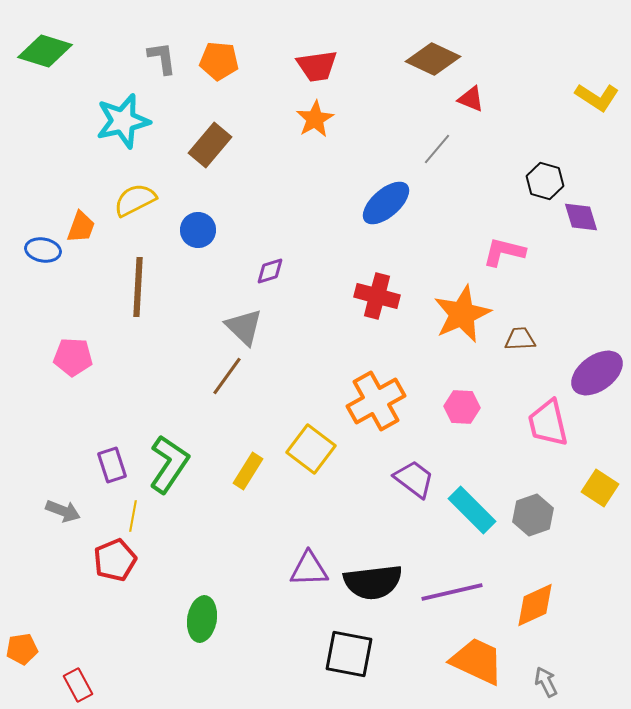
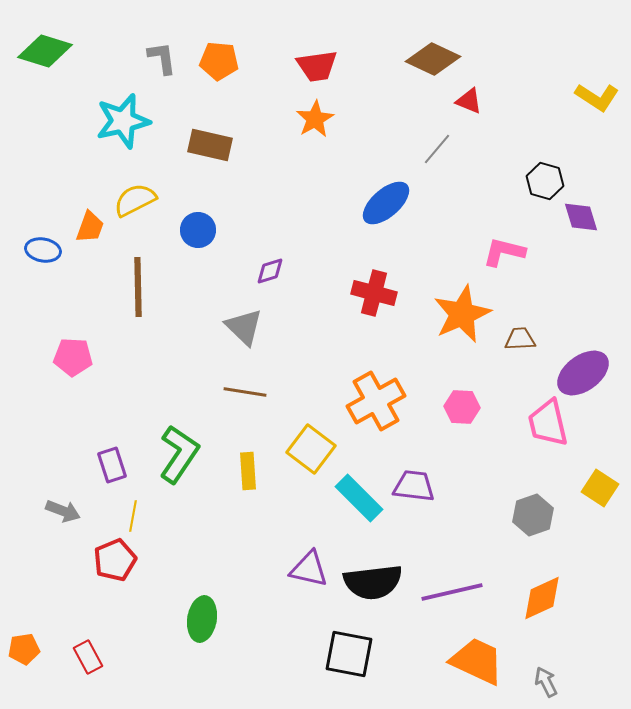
red triangle at (471, 99): moved 2 px left, 2 px down
brown rectangle at (210, 145): rotated 63 degrees clockwise
orange trapezoid at (81, 227): moved 9 px right
brown line at (138, 287): rotated 4 degrees counterclockwise
red cross at (377, 296): moved 3 px left, 3 px up
purple ellipse at (597, 373): moved 14 px left
brown line at (227, 376): moved 18 px right, 16 px down; rotated 63 degrees clockwise
green L-shape at (169, 464): moved 10 px right, 10 px up
yellow rectangle at (248, 471): rotated 36 degrees counterclockwise
purple trapezoid at (414, 479): moved 7 px down; rotated 30 degrees counterclockwise
cyan rectangle at (472, 510): moved 113 px left, 12 px up
purple triangle at (309, 569): rotated 15 degrees clockwise
orange diamond at (535, 605): moved 7 px right, 7 px up
orange pentagon at (22, 649): moved 2 px right
red rectangle at (78, 685): moved 10 px right, 28 px up
